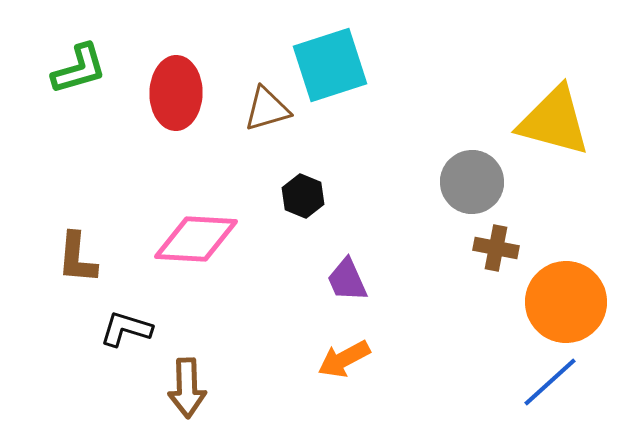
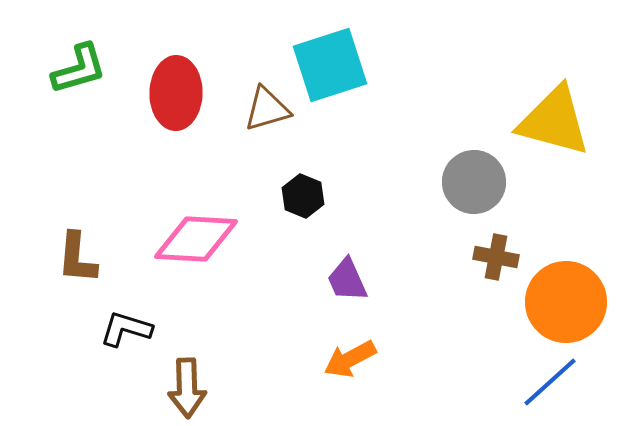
gray circle: moved 2 px right
brown cross: moved 9 px down
orange arrow: moved 6 px right
